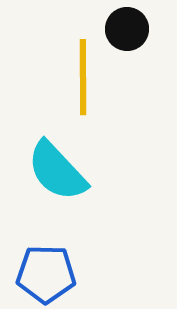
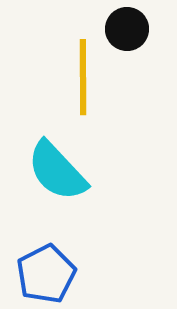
blue pentagon: rotated 28 degrees counterclockwise
